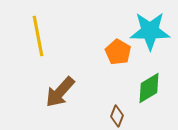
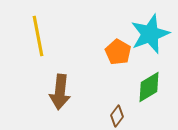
cyan star: moved 3 px down; rotated 21 degrees counterclockwise
green diamond: moved 1 px up
brown arrow: rotated 36 degrees counterclockwise
brown diamond: rotated 15 degrees clockwise
